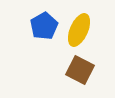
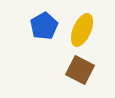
yellow ellipse: moved 3 px right
